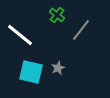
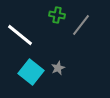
green cross: rotated 28 degrees counterclockwise
gray line: moved 5 px up
cyan square: rotated 25 degrees clockwise
